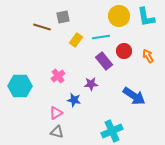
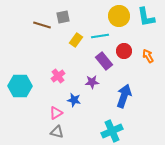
brown line: moved 2 px up
cyan line: moved 1 px left, 1 px up
purple star: moved 1 px right, 2 px up
blue arrow: moved 10 px left; rotated 105 degrees counterclockwise
